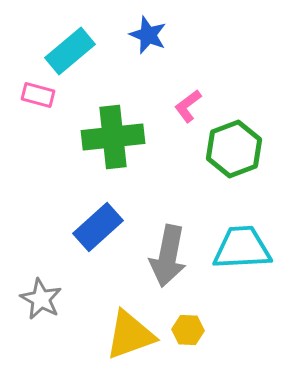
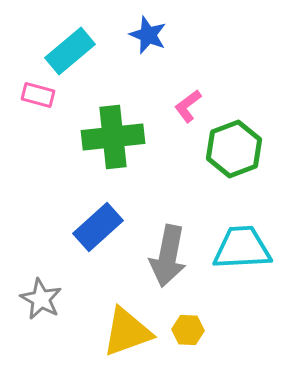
yellow triangle: moved 3 px left, 3 px up
